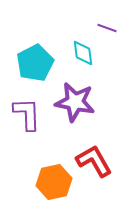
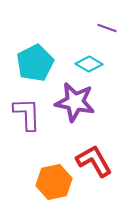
cyan diamond: moved 6 px right, 11 px down; rotated 52 degrees counterclockwise
